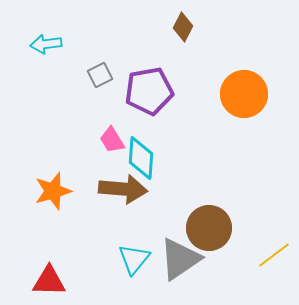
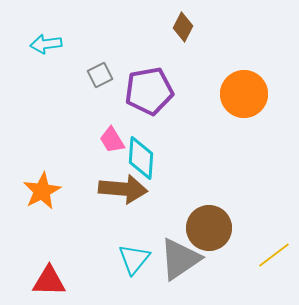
orange star: moved 11 px left; rotated 12 degrees counterclockwise
